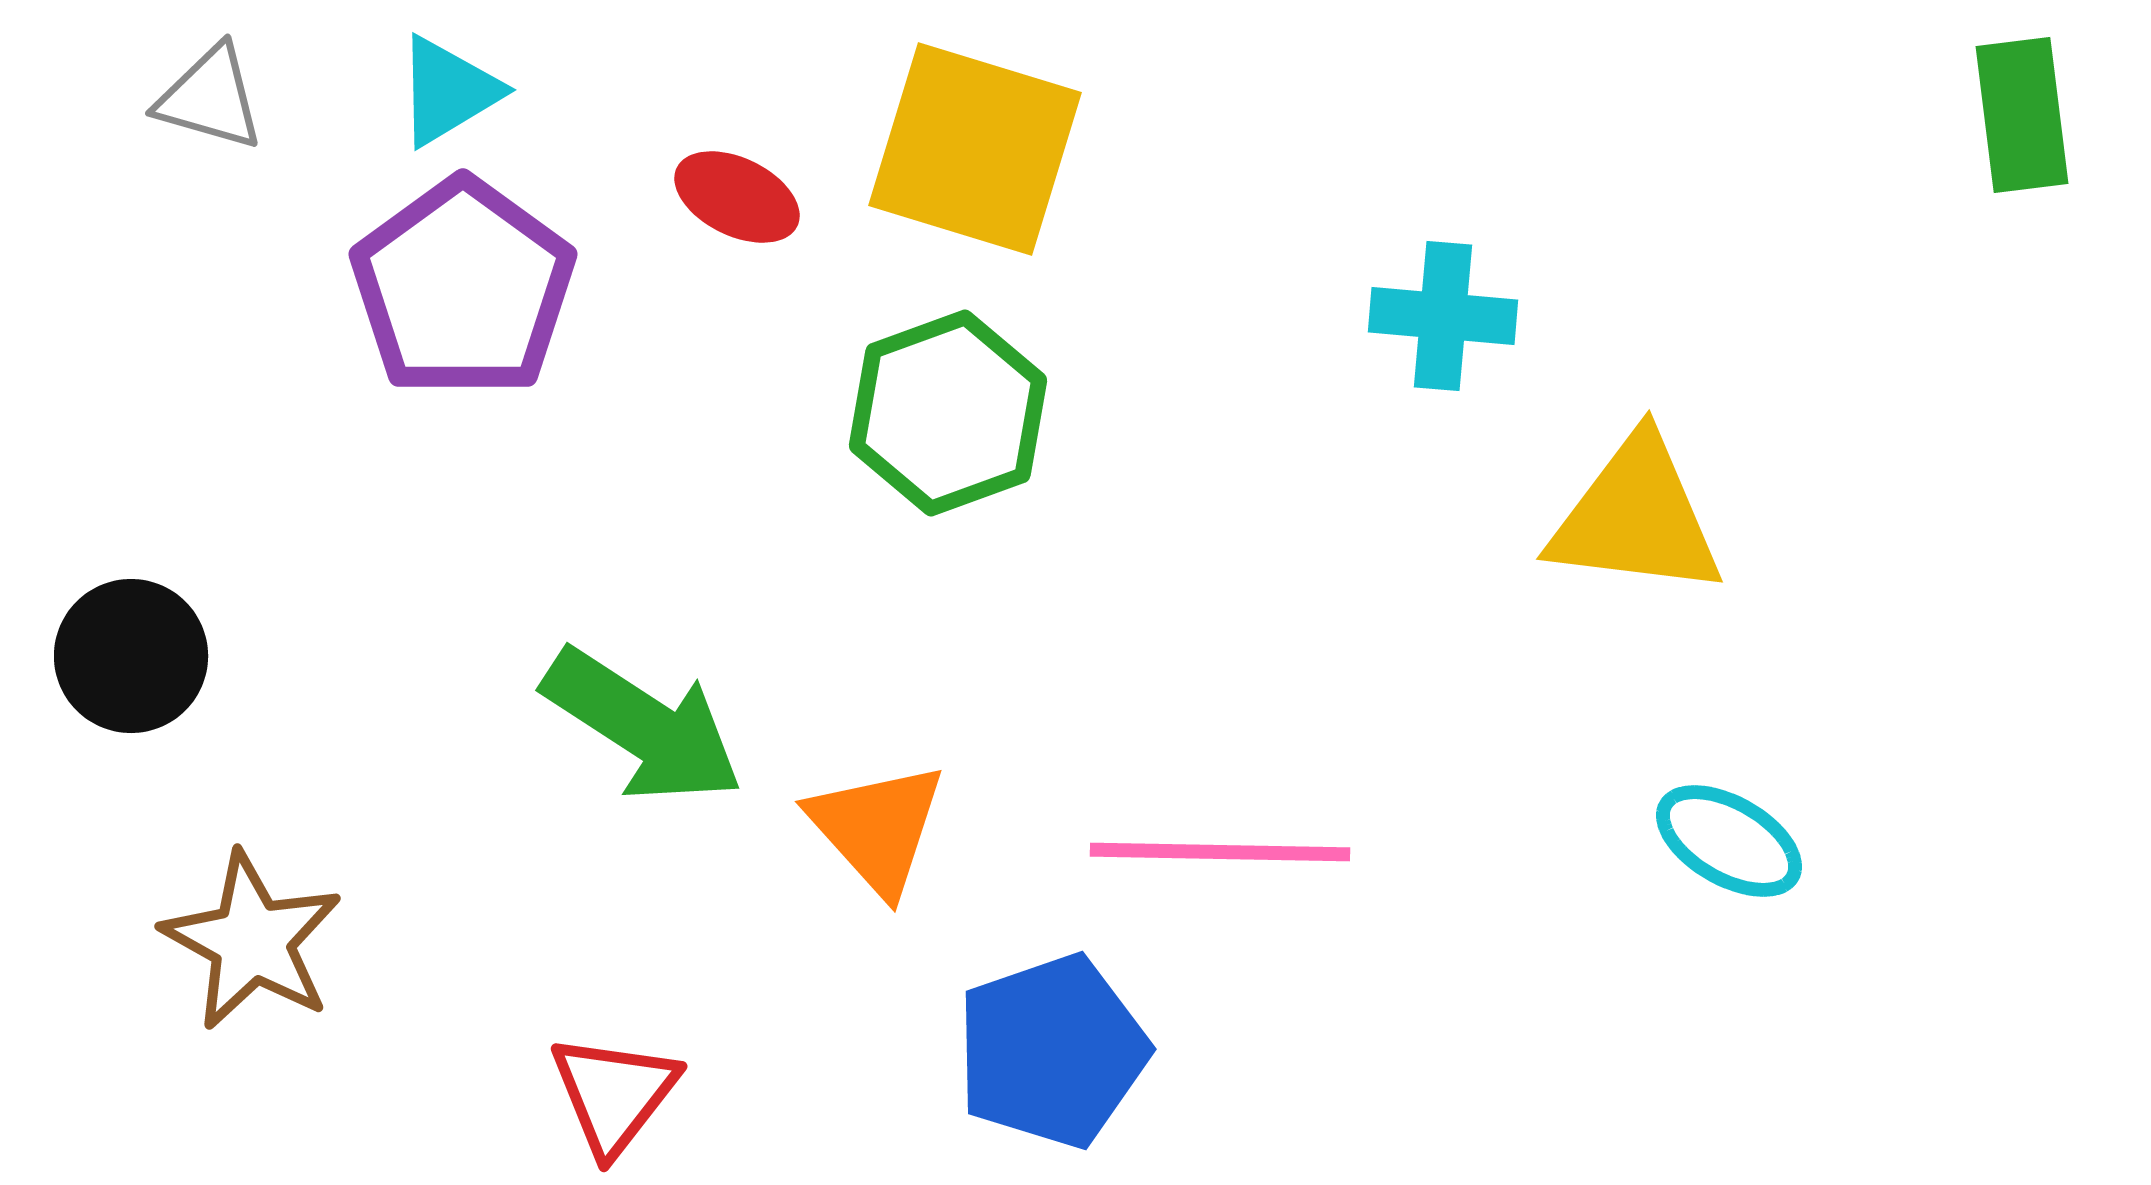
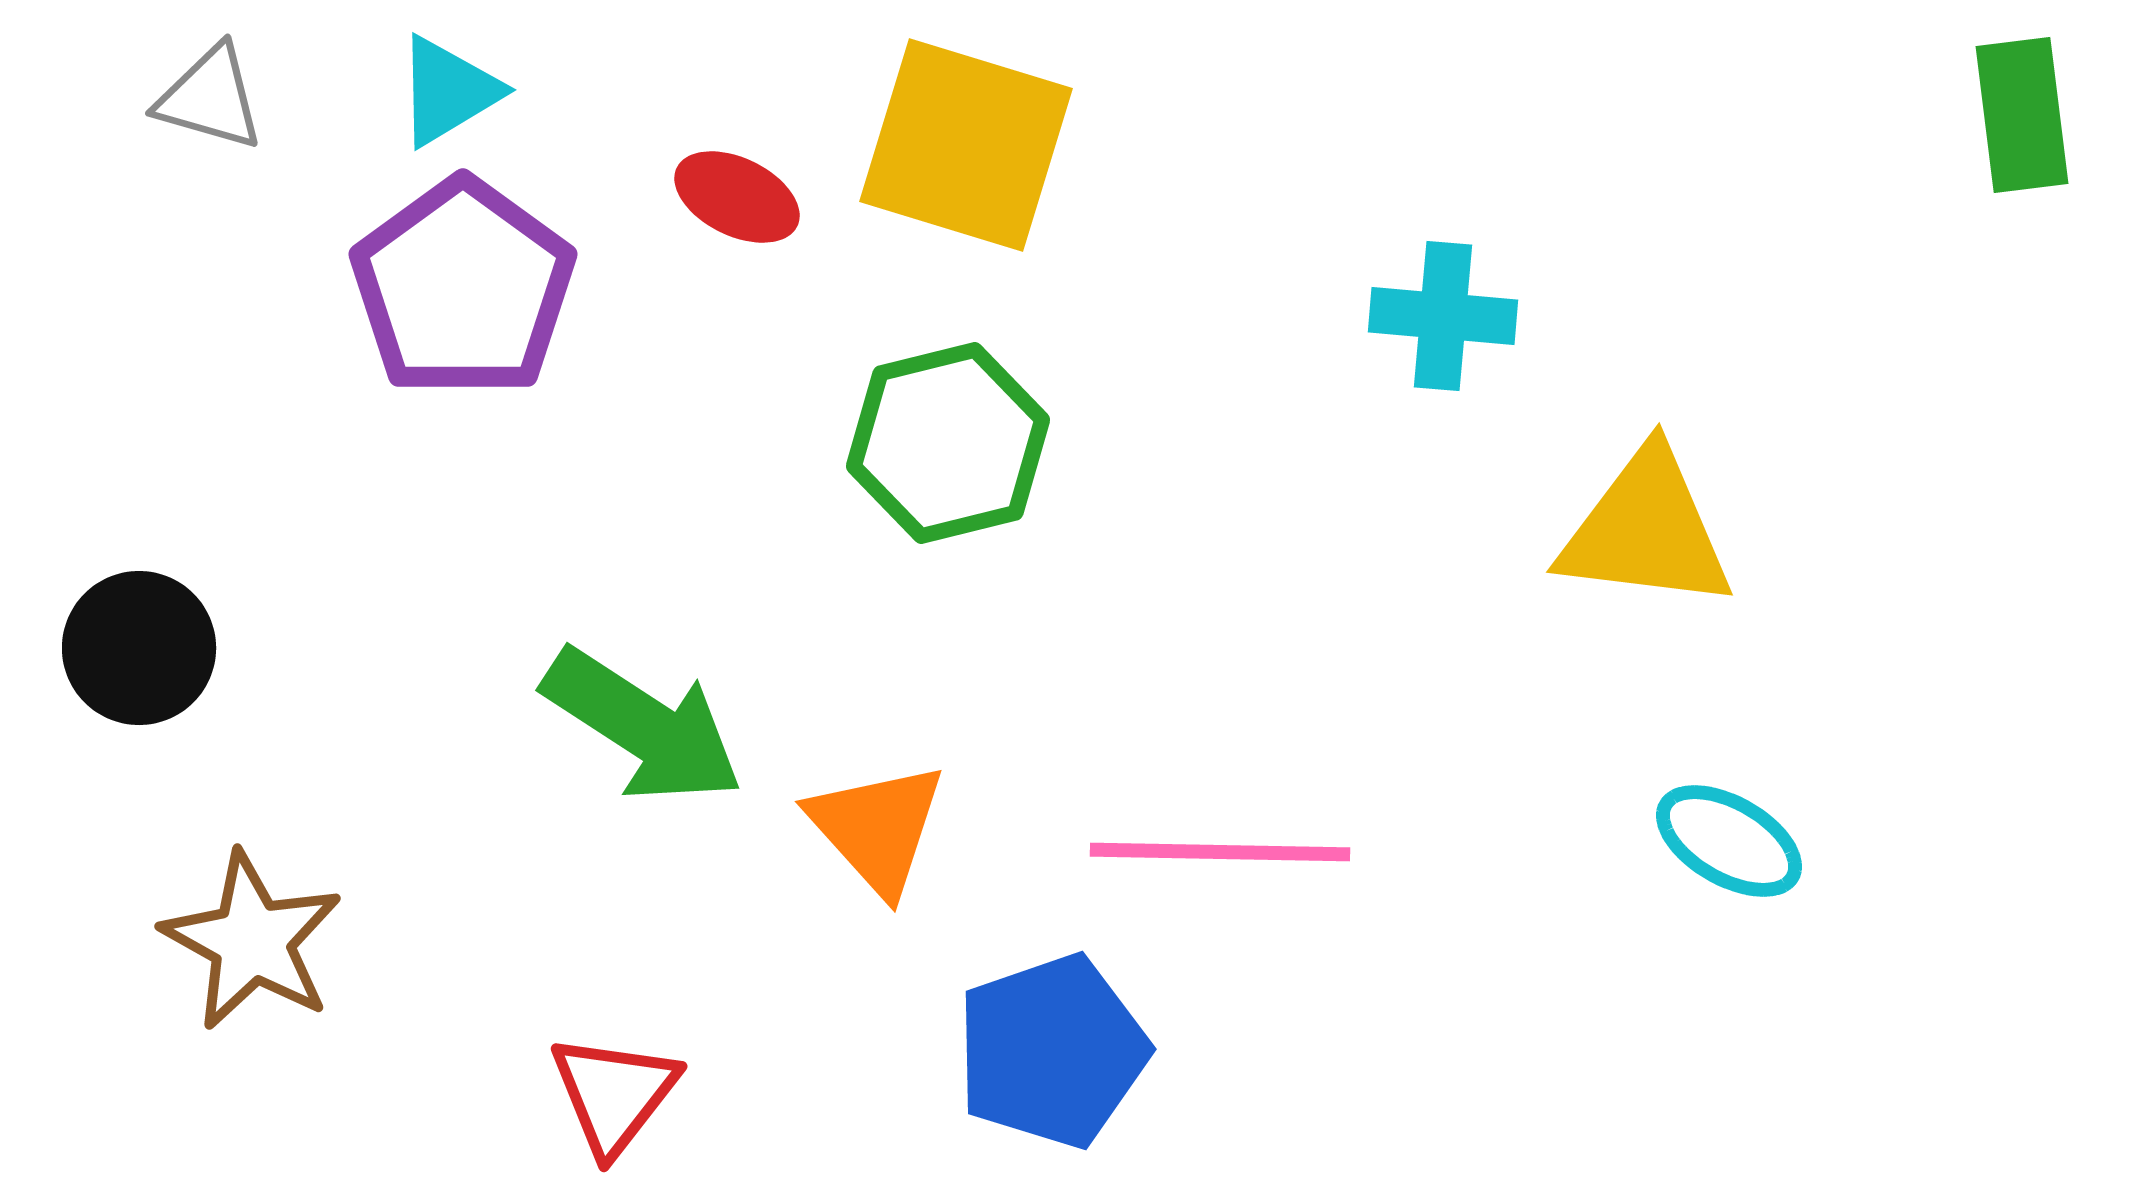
yellow square: moved 9 px left, 4 px up
green hexagon: moved 30 px down; rotated 6 degrees clockwise
yellow triangle: moved 10 px right, 13 px down
black circle: moved 8 px right, 8 px up
